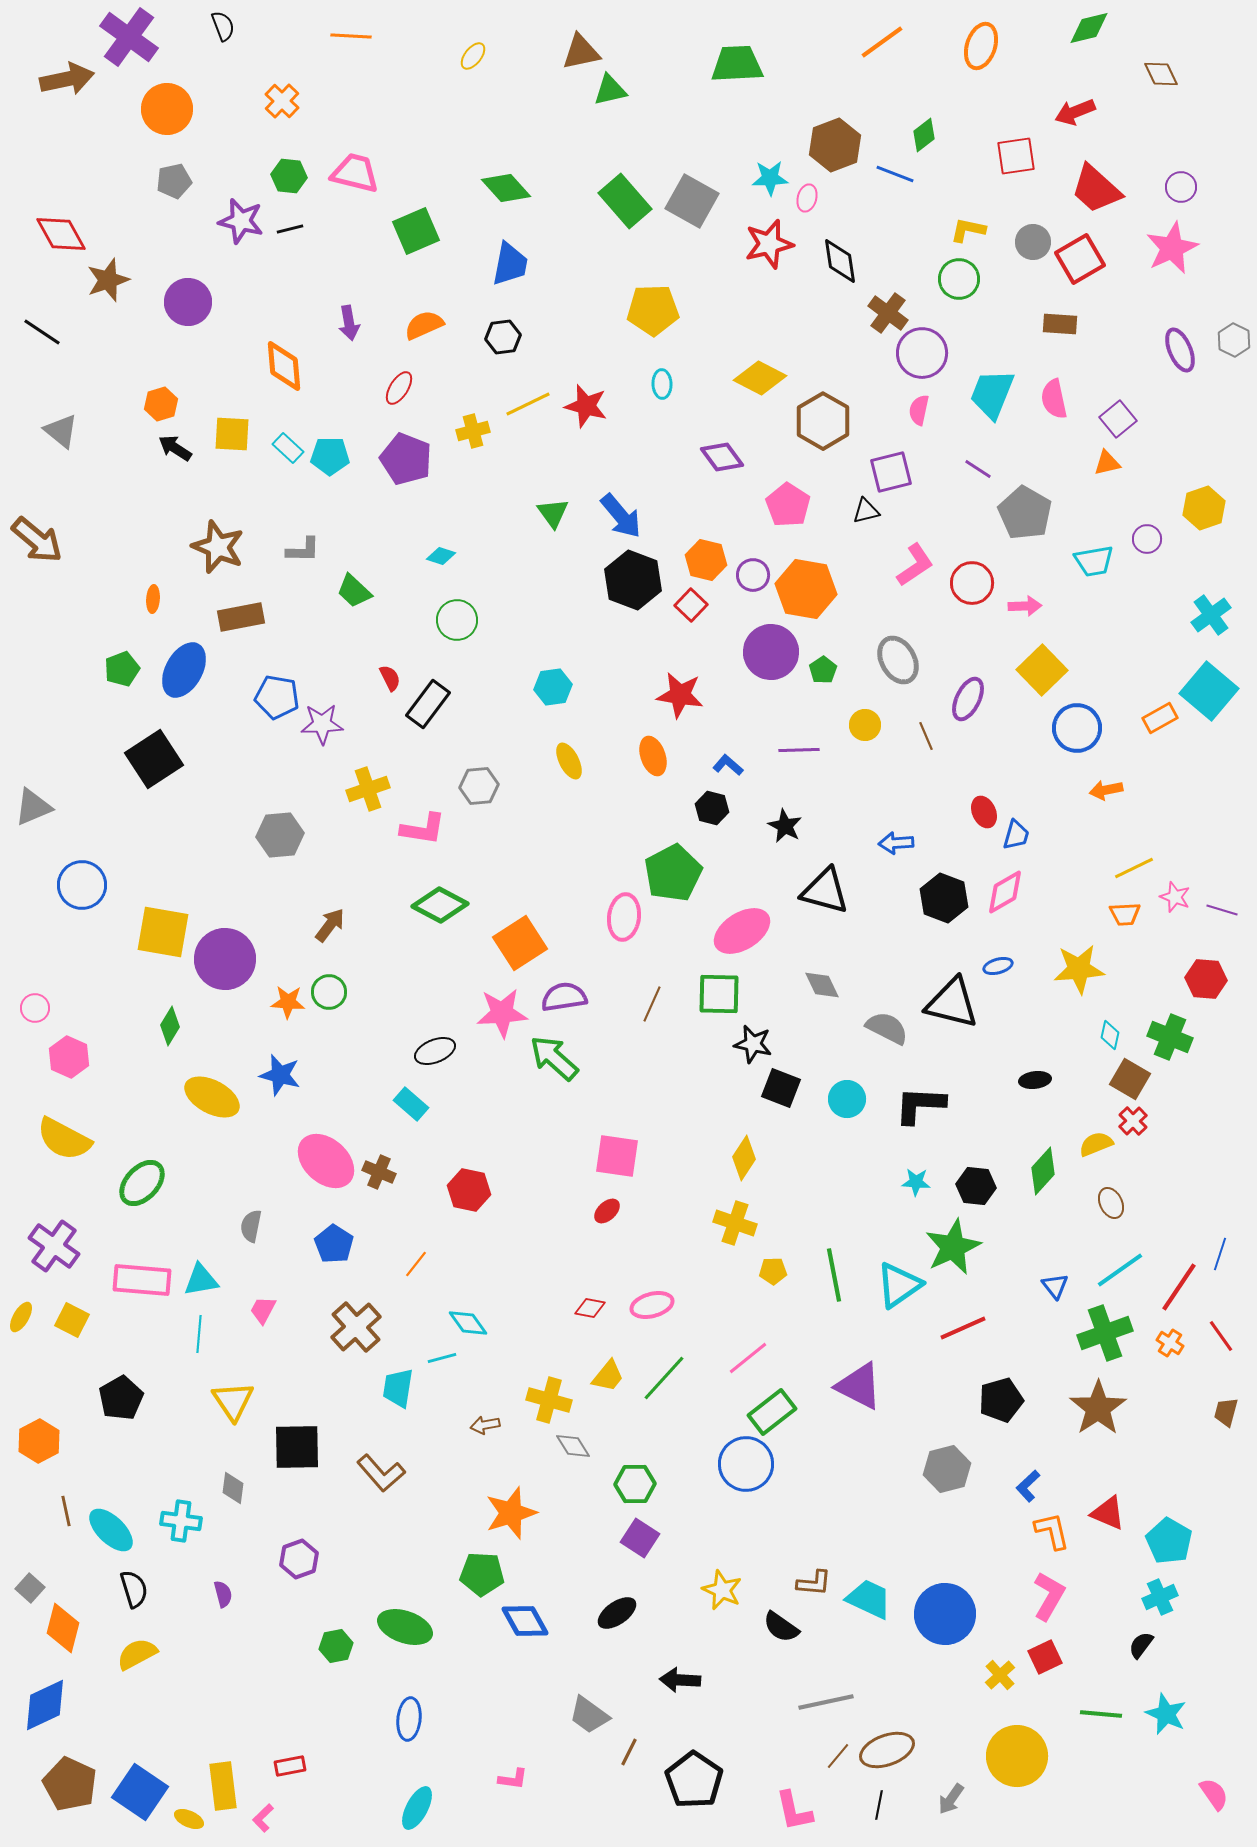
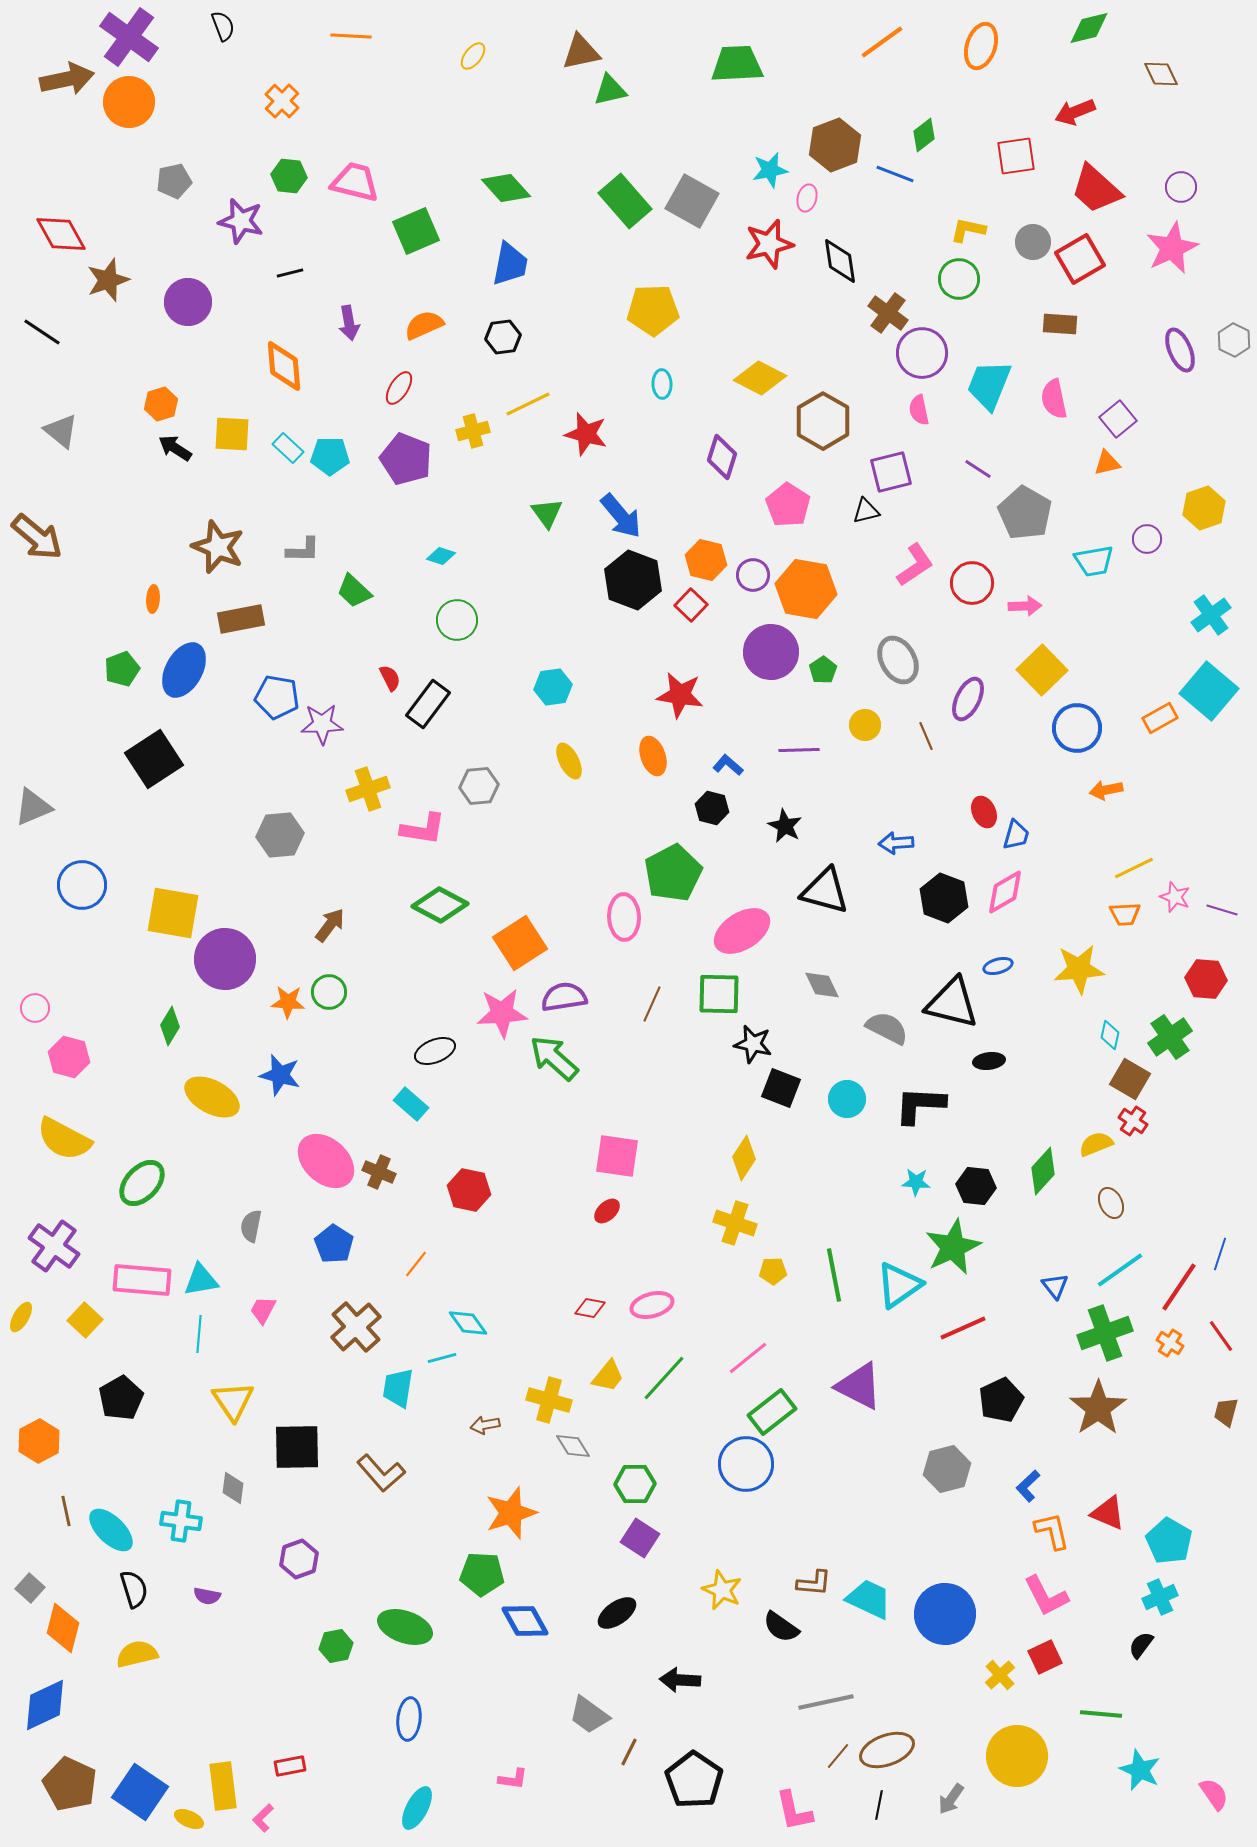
orange circle at (167, 109): moved 38 px left, 7 px up
pink trapezoid at (355, 173): moved 9 px down
cyan star at (770, 178): moved 8 px up; rotated 9 degrees counterclockwise
black line at (290, 229): moved 44 px down
cyan trapezoid at (992, 394): moved 3 px left, 9 px up
red star at (586, 406): moved 28 px down
pink semicircle at (919, 410): rotated 24 degrees counterclockwise
purple diamond at (722, 457): rotated 54 degrees clockwise
green triangle at (553, 513): moved 6 px left
brown arrow at (37, 540): moved 3 px up
brown rectangle at (241, 617): moved 2 px down
pink ellipse at (624, 917): rotated 9 degrees counterclockwise
yellow square at (163, 932): moved 10 px right, 19 px up
green cross at (1170, 1037): rotated 33 degrees clockwise
pink hexagon at (69, 1057): rotated 9 degrees counterclockwise
black ellipse at (1035, 1080): moved 46 px left, 19 px up
red cross at (1133, 1121): rotated 12 degrees counterclockwise
yellow square at (72, 1320): moved 13 px right; rotated 16 degrees clockwise
black pentagon at (1001, 1400): rotated 9 degrees counterclockwise
purple semicircle at (223, 1594): moved 16 px left, 2 px down; rotated 116 degrees clockwise
pink L-shape at (1049, 1596): moved 3 px left; rotated 123 degrees clockwise
yellow semicircle at (137, 1654): rotated 15 degrees clockwise
cyan star at (1166, 1714): moved 26 px left, 56 px down
